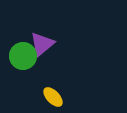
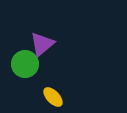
green circle: moved 2 px right, 8 px down
